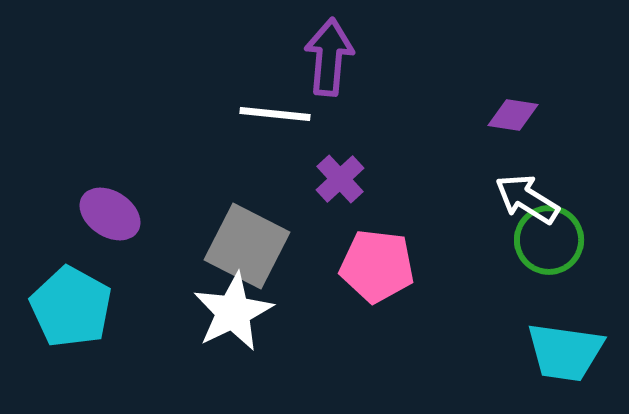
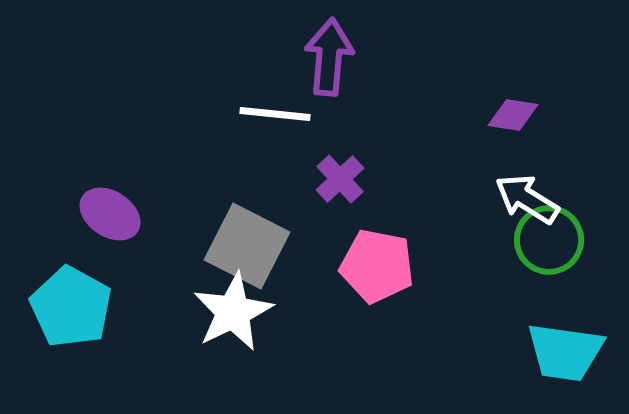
pink pentagon: rotated 4 degrees clockwise
